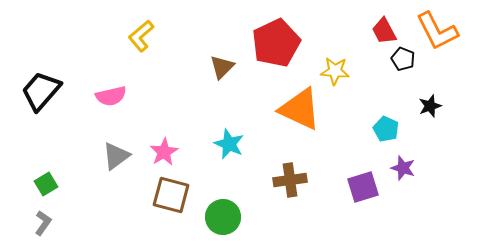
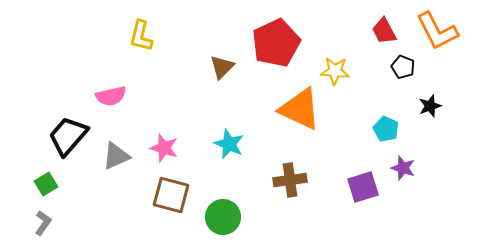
yellow L-shape: rotated 36 degrees counterclockwise
black pentagon: moved 8 px down
black trapezoid: moved 27 px right, 45 px down
pink star: moved 4 px up; rotated 24 degrees counterclockwise
gray triangle: rotated 12 degrees clockwise
